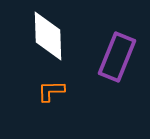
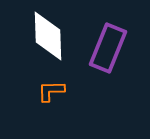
purple rectangle: moved 9 px left, 9 px up
